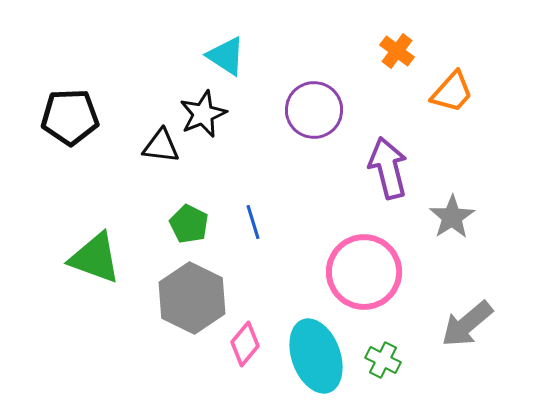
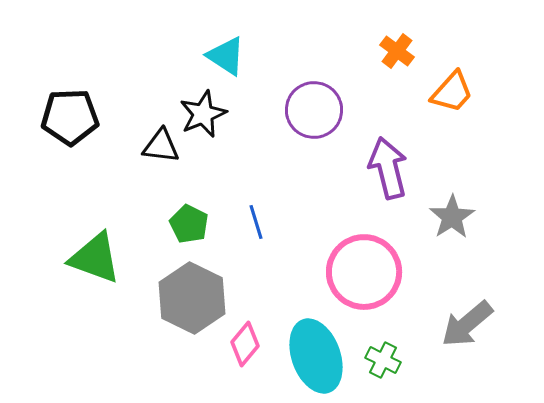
blue line: moved 3 px right
